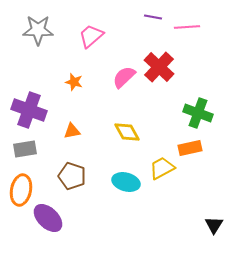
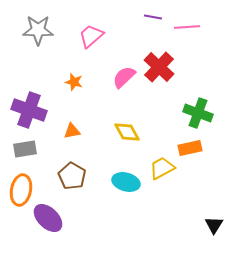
brown pentagon: rotated 12 degrees clockwise
